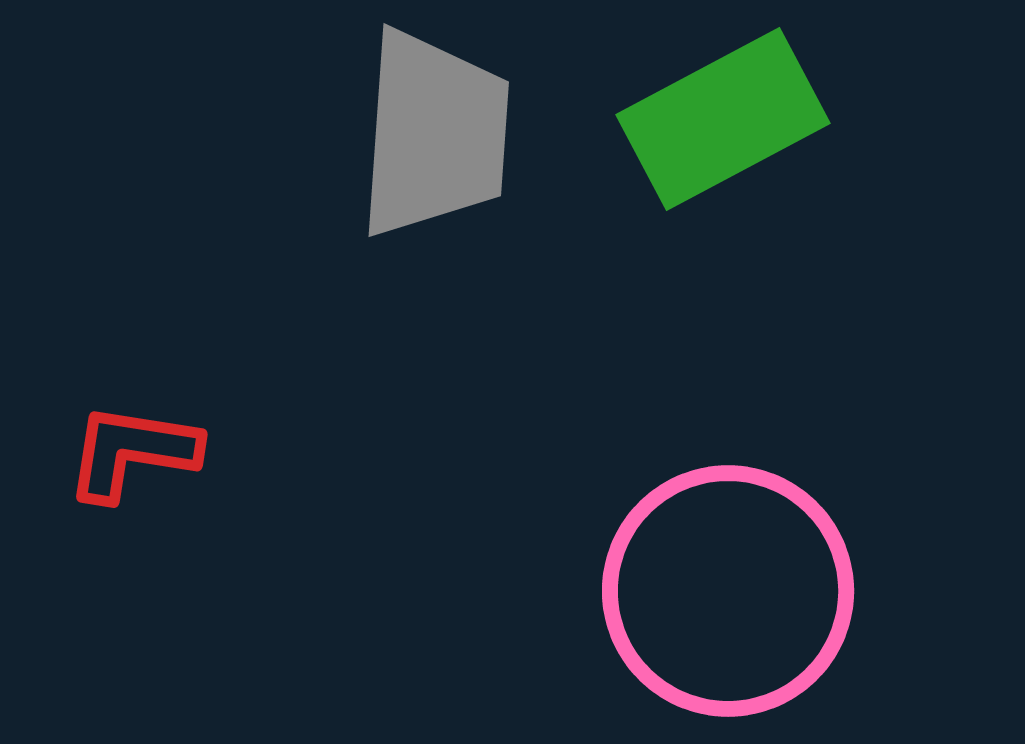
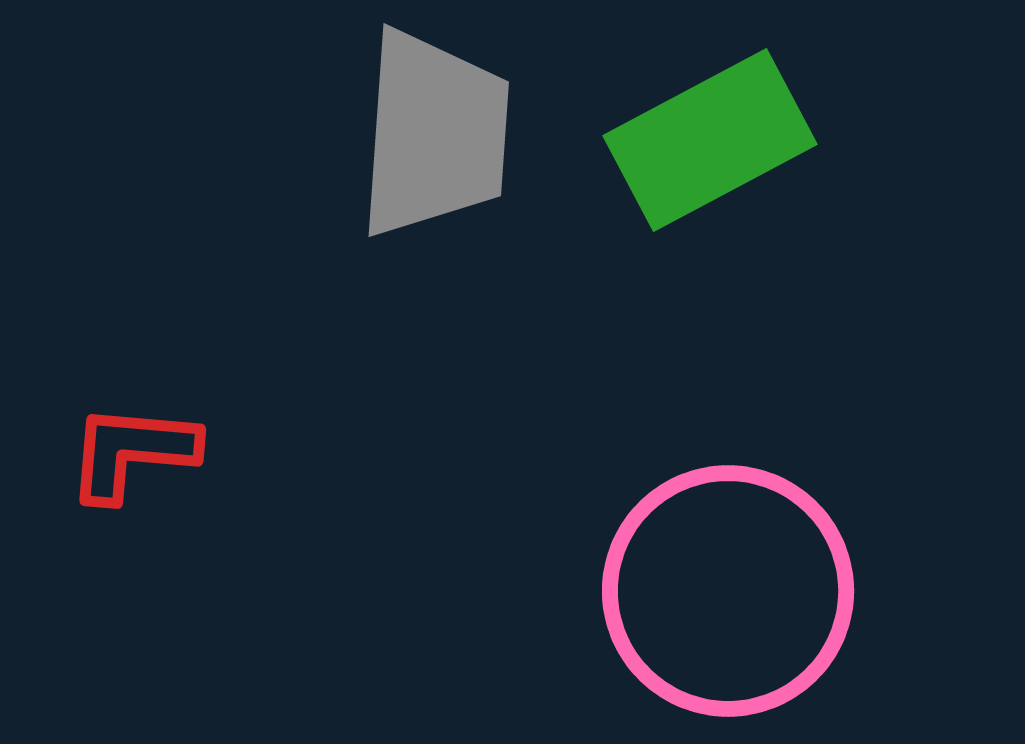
green rectangle: moved 13 px left, 21 px down
red L-shape: rotated 4 degrees counterclockwise
